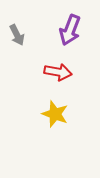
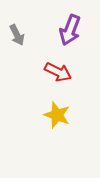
red arrow: rotated 16 degrees clockwise
yellow star: moved 2 px right, 1 px down
